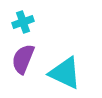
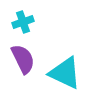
purple semicircle: rotated 132 degrees clockwise
